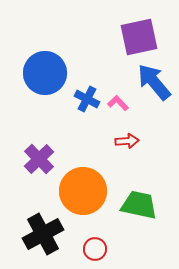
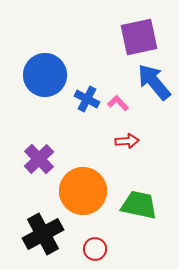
blue circle: moved 2 px down
